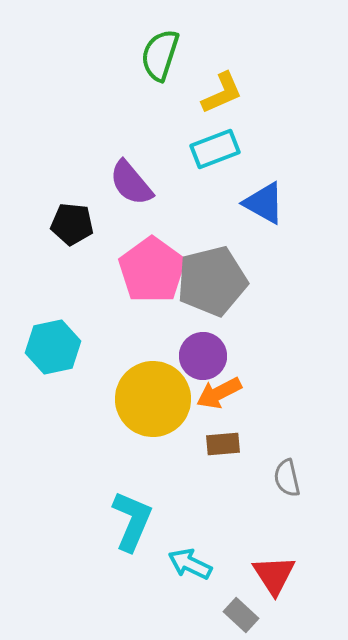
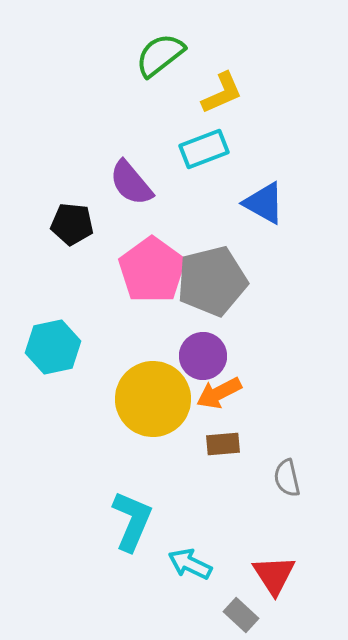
green semicircle: rotated 34 degrees clockwise
cyan rectangle: moved 11 px left
